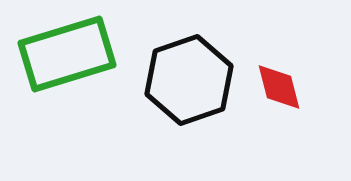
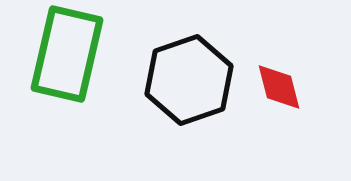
green rectangle: rotated 60 degrees counterclockwise
